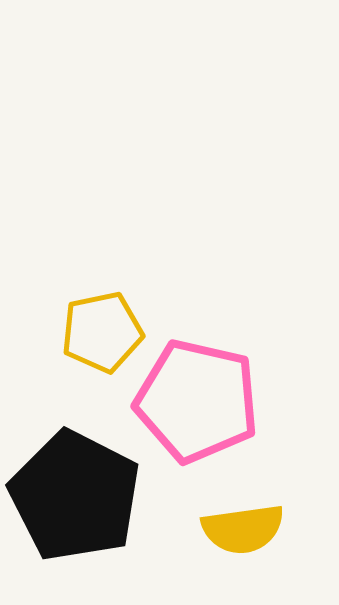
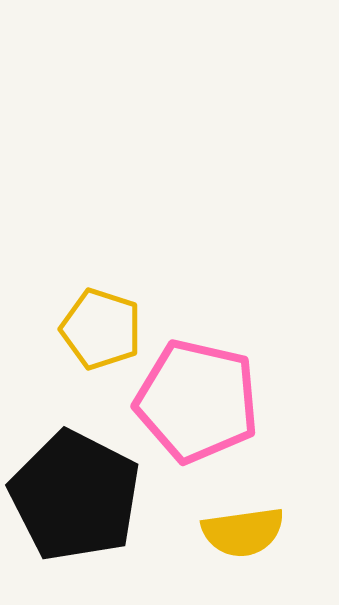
yellow pentagon: moved 1 px left, 3 px up; rotated 30 degrees clockwise
yellow semicircle: moved 3 px down
